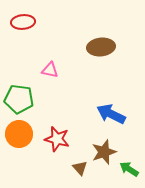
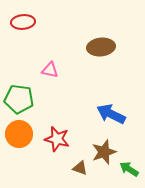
brown triangle: rotated 28 degrees counterclockwise
